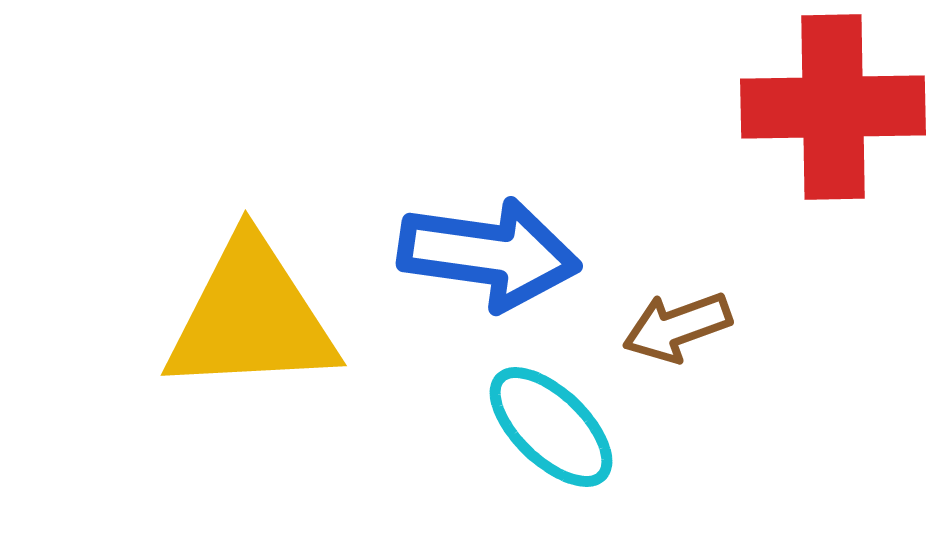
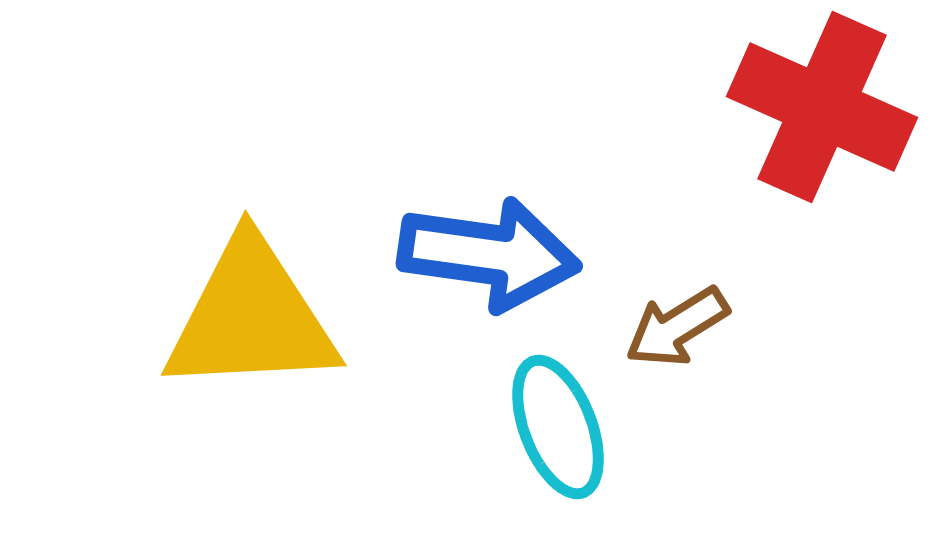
red cross: moved 11 px left; rotated 25 degrees clockwise
brown arrow: rotated 12 degrees counterclockwise
cyan ellipse: moved 7 px right; rotated 25 degrees clockwise
